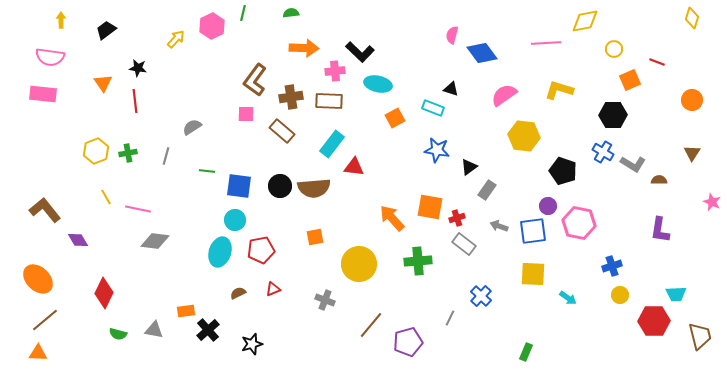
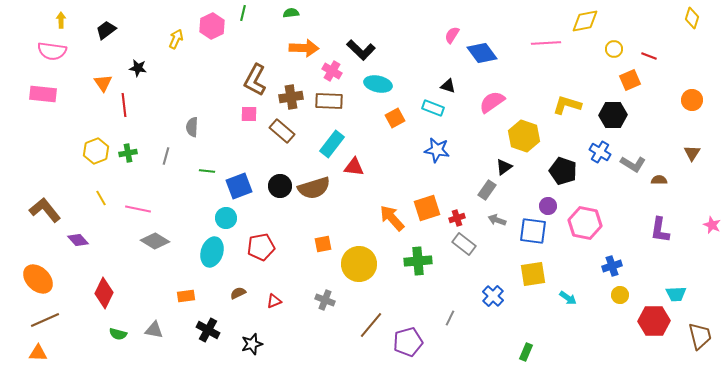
pink semicircle at (452, 35): rotated 18 degrees clockwise
yellow arrow at (176, 39): rotated 18 degrees counterclockwise
black L-shape at (360, 52): moved 1 px right, 2 px up
pink semicircle at (50, 57): moved 2 px right, 6 px up
red line at (657, 62): moved 8 px left, 6 px up
pink cross at (335, 71): moved 3 px left; rotated 36 degrees clockwise
brown L-shape at (255, 80): rotated 8 degrees counterclockwise
black triangle at (451, 89): moved 3 px left, 3 px up
yellow L-shape at (559, 90): moved 8 px right, 15 px down
pink semicircle at (504, 95): moved 12 px left, 7 px down
red line at (135, 101): moved 11 px left, 4 px down
pink square at (246, 114): moved 3 px right
gray semicircle at (192, 127): rotated 54 degrees counterclockwise
yellow hexagon at (524, 136): rotated 12 degrees clockwise
blue cross at (603, 152): moved 3 px left
black triangle at (469, 167): moved 35 px right
blue square at (239, 186): rotated 28 degrees counterclockwise
brown semicircle at (314, 188): rotated 12 degrees counterclockwise
yellow line at (106, 197): moved 5 px left, 1 px down
pink star at (712, 202): moved 23 px down
orange square at (430, 207): moved 3 px left, 1 px down; rotated 28 degrees counterclockwise
cyan circle at (235, 220): moved 9 px left, 2 px up
pink hexagon at (579, 223): moved 6 px right
gray arrow at (499, 226): moved 2 px left, 6 px up
blue square at (533, 231): rotated 16 degrees clockwise
orange square at (315, 237): moved 8 px right, 7 px down
purple diamond at (78, 240): rotated 10 degrees counterclockwise
gray diamond at (155, 241): rotated 24 degrees clockwise
red pentagon at (261, 250): moved 3 px up
cyan ellipse at (220, 252): moved 8 px left
yellow square at (533, 274): rotated 12 degrees counterclockwise
red triangle at (273, 289): moved 1 px right, 12 px down
blue cross at (481, 296): moved 12 px right
orange rectangle at (186, 311): moved 15 px up
brown line at (45, 320): rotated 16 degrees clockwise
black cross at (208, 330): rotated 20 degrees counterclockwise
